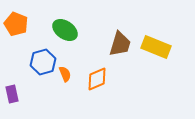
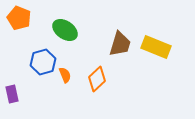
orange pentagon: moved 3 px right, 6 px up
orange semicircle: moved 1 px down
orange diamond: rotated 20 degrees counterclockwise
